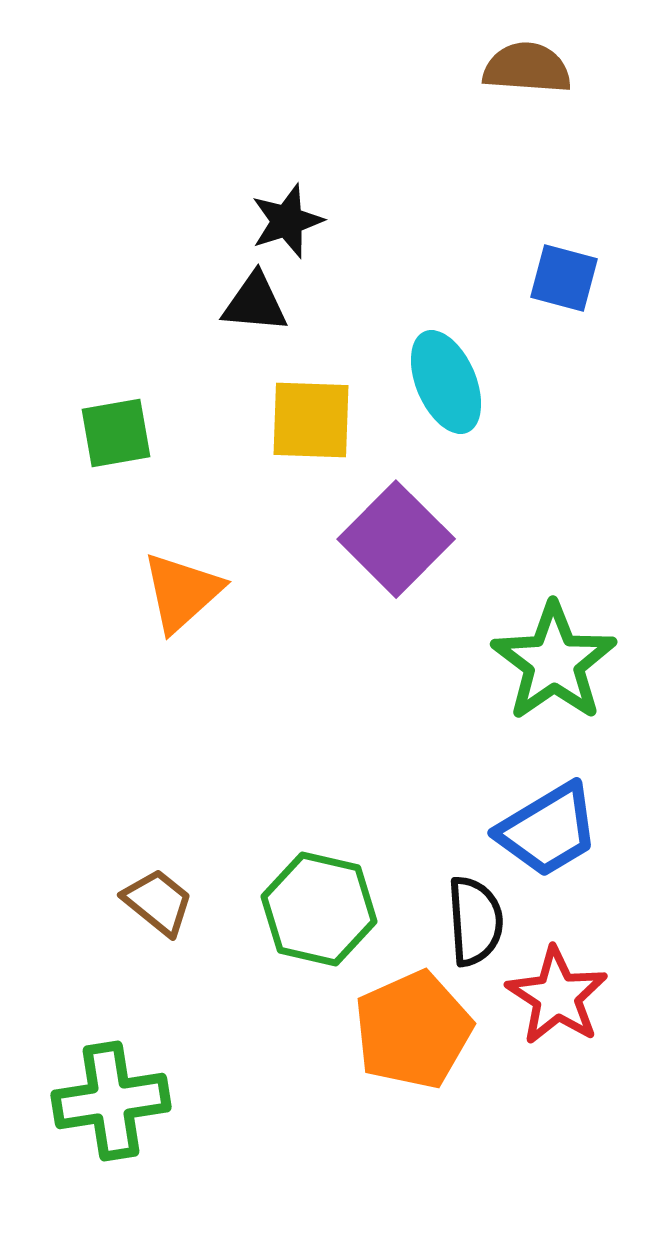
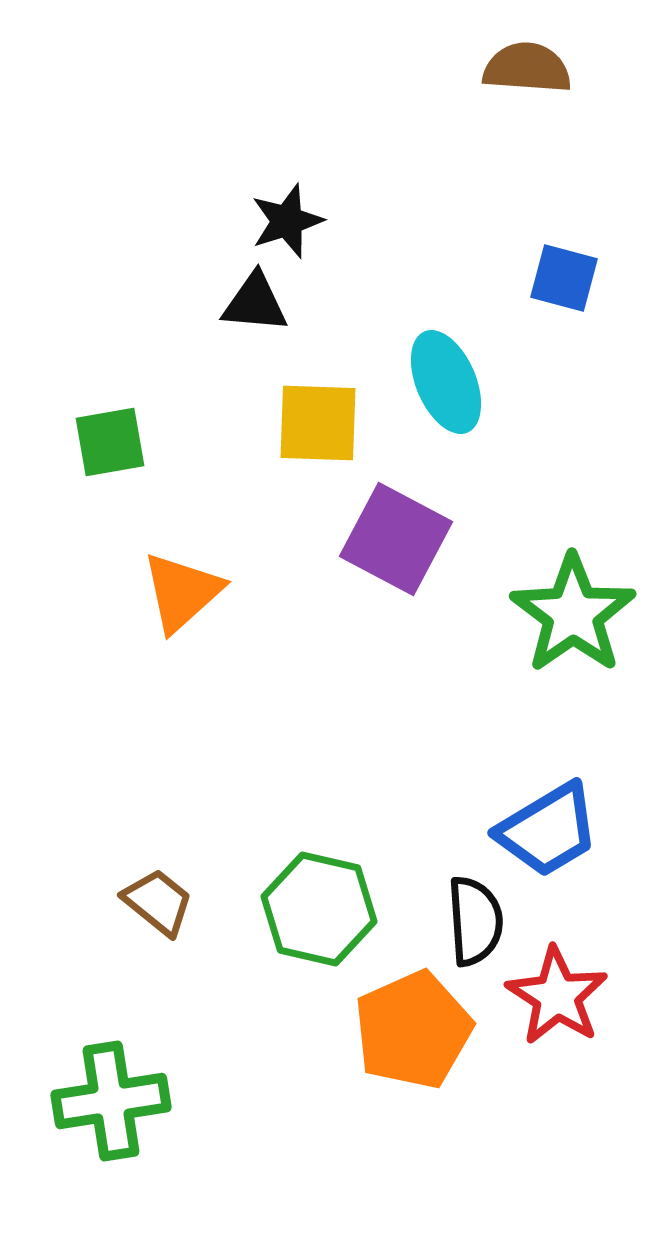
yellow square: moved 7 px right, 3 px down
green square: moved 6 px left, 9 px down
purple square: rotated 17 degrees counterclockwise
green star: moved 19 px right, 48 px up
